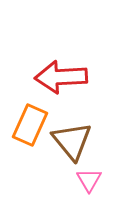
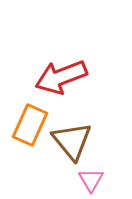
red arrow: rotated 18 degrees counterclockwise
pink triangle: moved 2 px right
